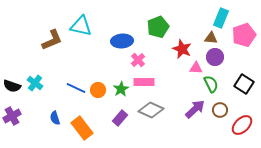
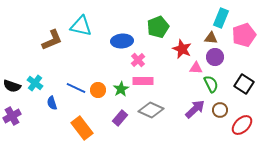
pink rectangle: moved 1 px left, 1 px up
blue semicircle: moved 3 px left, 15 px up
